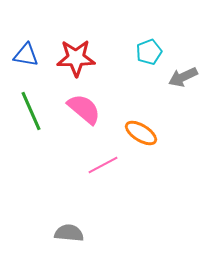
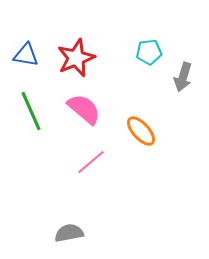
cyan pentagon: rotated 15 degrees clockwise
red star: rotated 21 degrees counterclockwise
gray arrow: rotated 48 degrees counterclockwise
orange ellipse: moved 2 px up; rotated 16 degrees clockwise
pink line: moved 12 px left, 3 px up; rotated 12 degrees counterclockwise
gray semicircle: rotated 16 degrees counterclockwise
